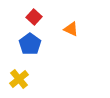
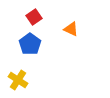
red square: rotated 14 degrees clockwise
yellow cross: moved 1 px left, 1 px down; rotated 18 degrees counterclockwise
